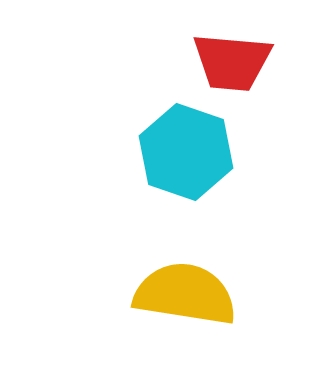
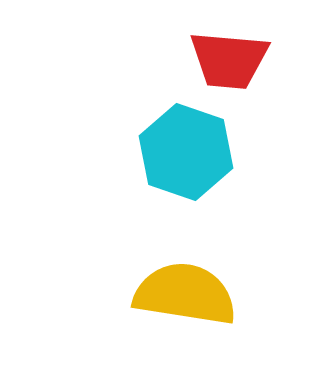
red trapezoid: moved 3 px left, 2 px up
